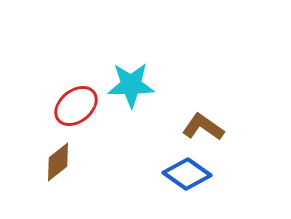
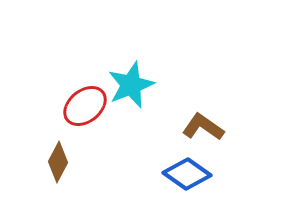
cyan star: rotated 21 degrees counterclockwise
red ellipse: moved 9 px right
brown diamond: rotated 24 degrees counterclockwise
